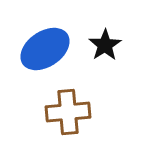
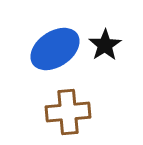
blue ellipse: moved 10 px right
